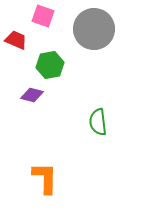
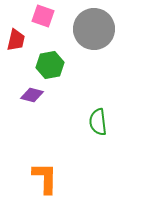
red trapezoid: rotated 80 degrees clockwise
